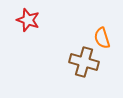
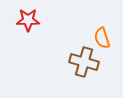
red star: rotated 20 degrees counterclockwise
